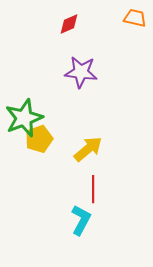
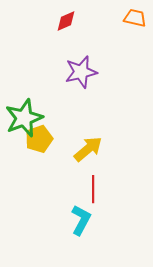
red diamond: moved 3 px left, 3 px up
purple star: rotated 20 degrees counterclockwise
